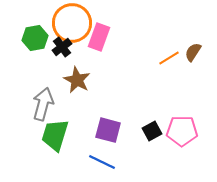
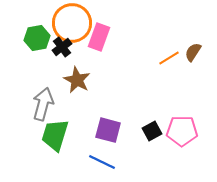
green hexagon: moved 2 px right
